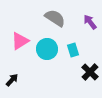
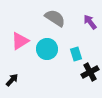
cyan rectangle: moved 3 px right, 4 px down
black cross: rotated 18 degrees clockwise
